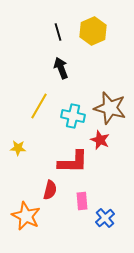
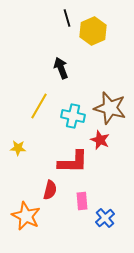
black line: moved 9 px right, 14 px up
